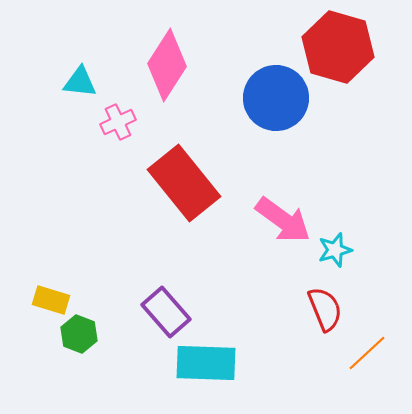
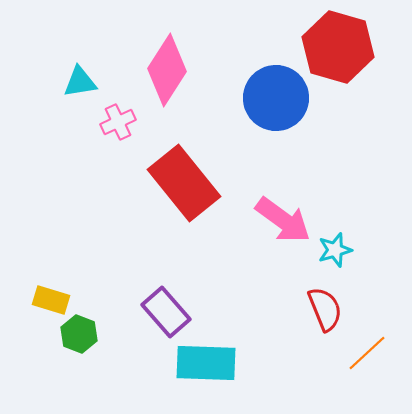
pink diamond: moved 5 px down
cyan triangle: rotated 15 degrees counterclockwise
